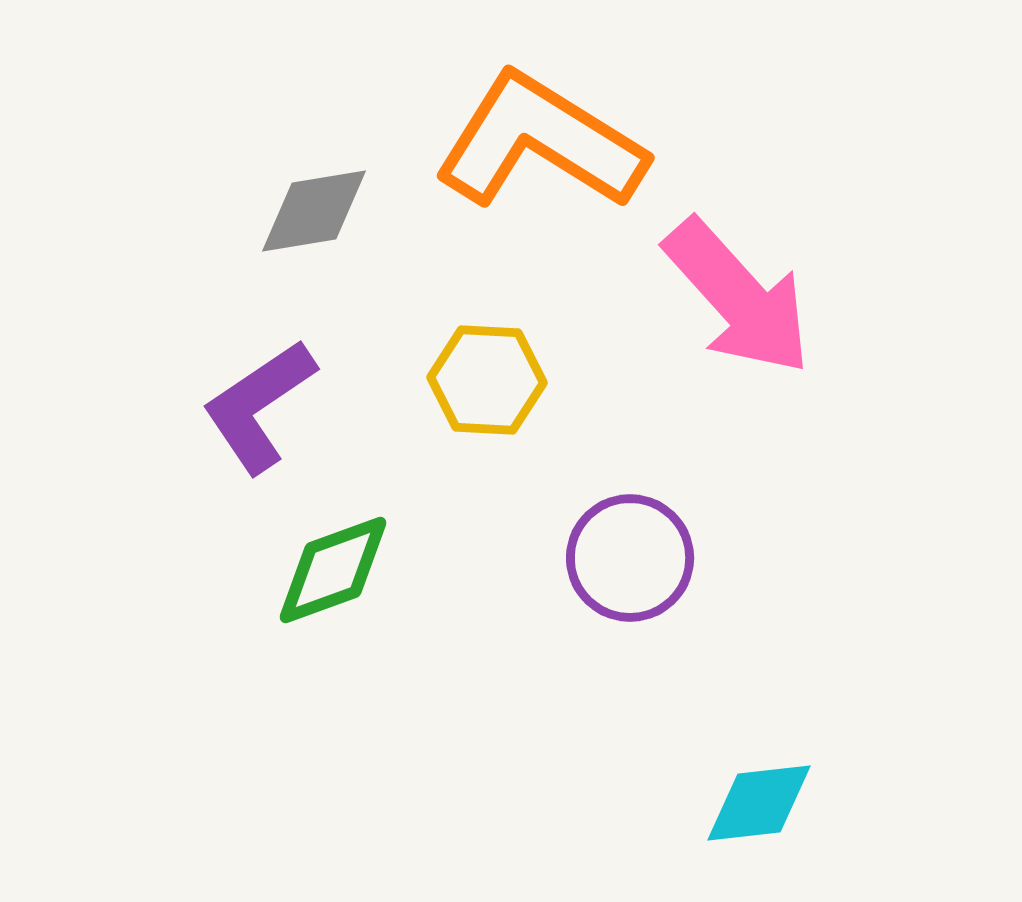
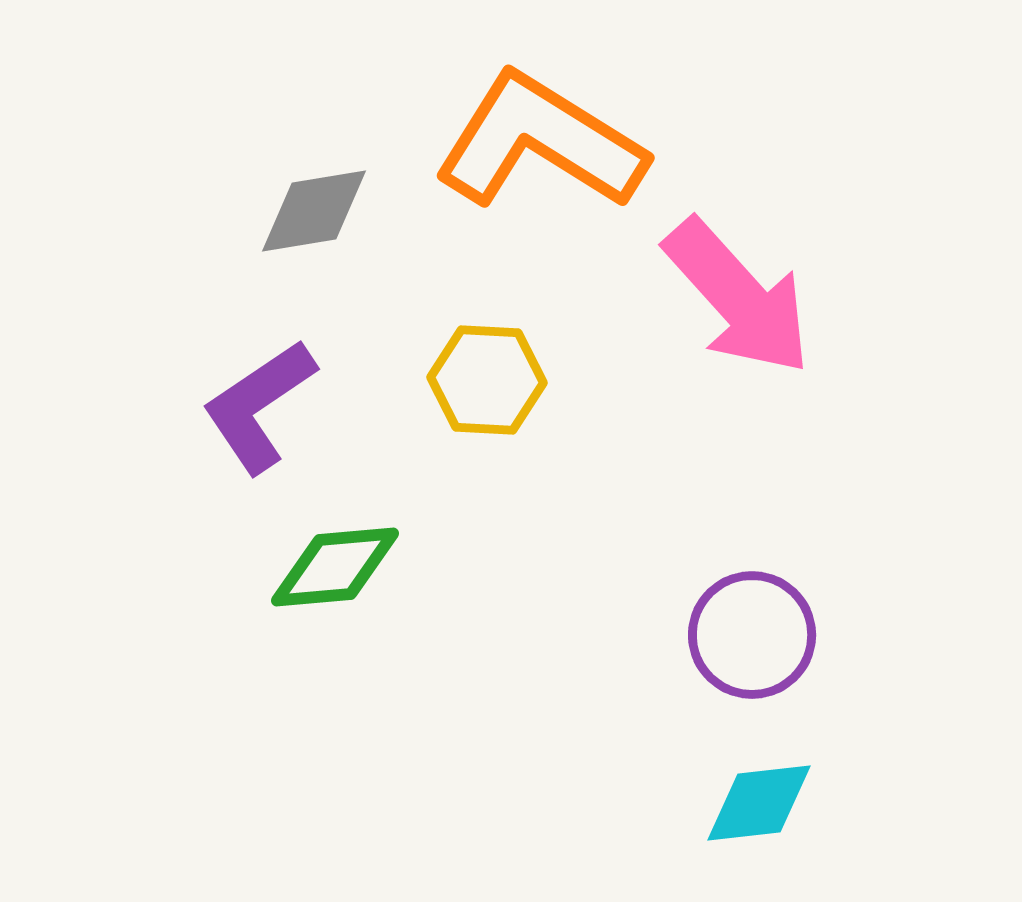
purple circle: moved 122 px right, 77 px down
green diamond: moved 2 px right, 3 px up; rotated 15 degrees clockwise
